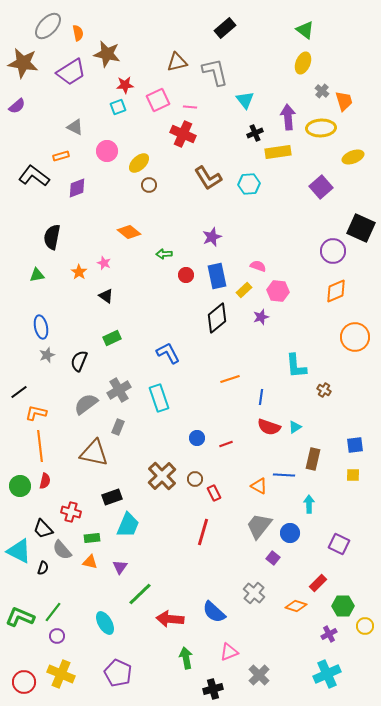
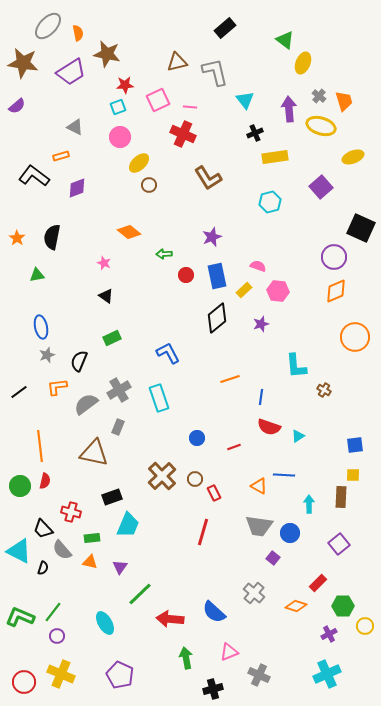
green triangle at (305, 30): moved 20 px left, 10 px down
gray cross at (322, 91): moved 3 px left, 5 px down
purple arrow at (288, 117): moved 1 px right, 8 px up
yellow ellipse at (321, 128): moved 2 px up; rotated 20 degrees clockwise
pink circle at (107, 151): moved 13 px right, 14 px up
yellow rectangle at (278, 152): moved 3 px left, 5 px down
cyan hexagon at (249, 184): moved 21 px right, 18 px down; rotated 10 degrees counterclockwise
purple circle at (333, 251): moved 1 px right, 6 px down
orange star at (79, 272): moved 62 px left, 34 px up
purple star at (261, 317): moved 7 px down
orange L-shape at (36, 413): moved 21 px right, 26 px up; rotated 20 degrees counterclockwise
cyan triangle at (295, 427): moved 3 px right, 9 px down
red line at (226, 444): moved 8 px right, 3 px down
brown rectangle at (313, 459): moved 28 px right, 38 px down; rotated 10 degrees counterclockwise
gray trapezoid at (259, 526): rotated 120 degrees counterclockwise
purple square at (339, 544): rotated 25 degrees clockwise
purple pentagon at (118, 673): moved 2 px right, 2 px down
gray cross at (259, 675): rotated 20 degrees counterclockwise
